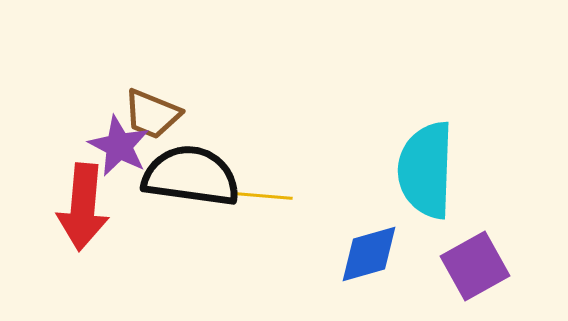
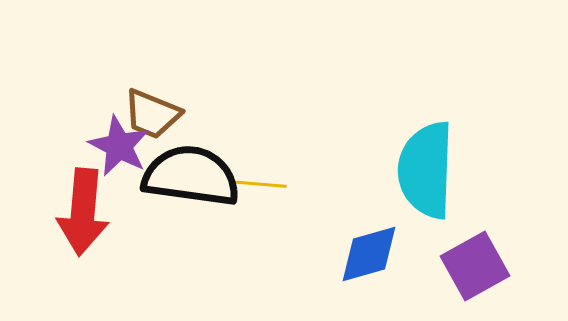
yellow line: moved 6 px left, 12 px up
red arrow: moved 5 px down
